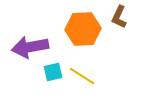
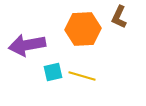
purple arrow: moved 3 px left, 2 px up
yellow line: rotated 16 degrees counterclockwise
